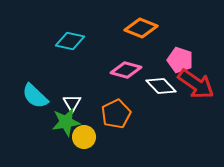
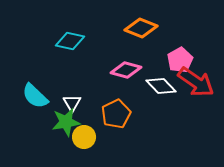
pink pentagon: rotated 25 degrees clockwise
red arrow: moved 2 px up
